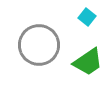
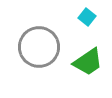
gray circle: moved 2 px down
